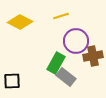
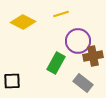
yellow line: moved 2 px up
yellow diamond: moved 3 px right
purple circle: moved 2 px right
gray rectangle: moved 17 px right, 6 px down
